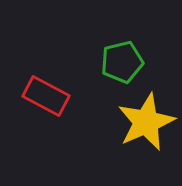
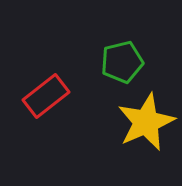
red rectangle: rotated 66 degrees counterclockwise
